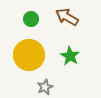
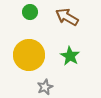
green circle: moved 1 px left, 7 px up
